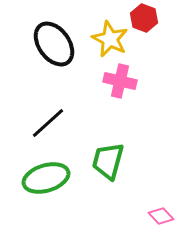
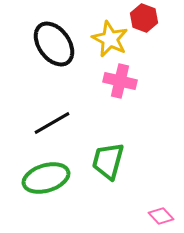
black line: moved 4 px right; rotated 12 degrees clockwise
